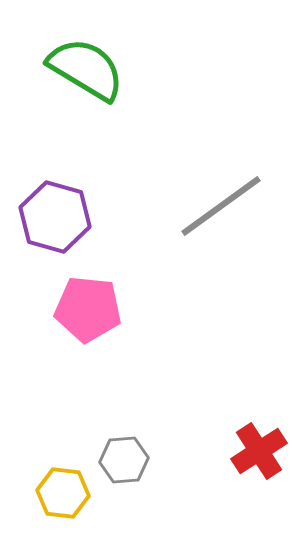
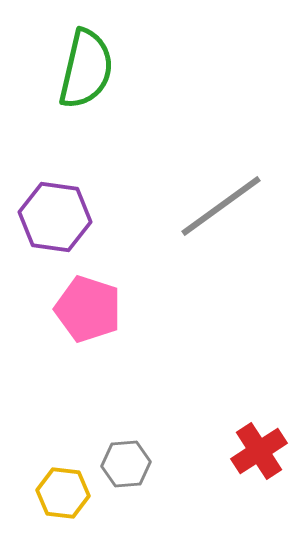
green semicircle: rotated 72 degrees clockwise
purple hexagon: rotated 8 degrees counterclockwise
pink pentagon: rotated 12 degrees clockwise
gray hexagon: moved 2 px right, 4 px down
